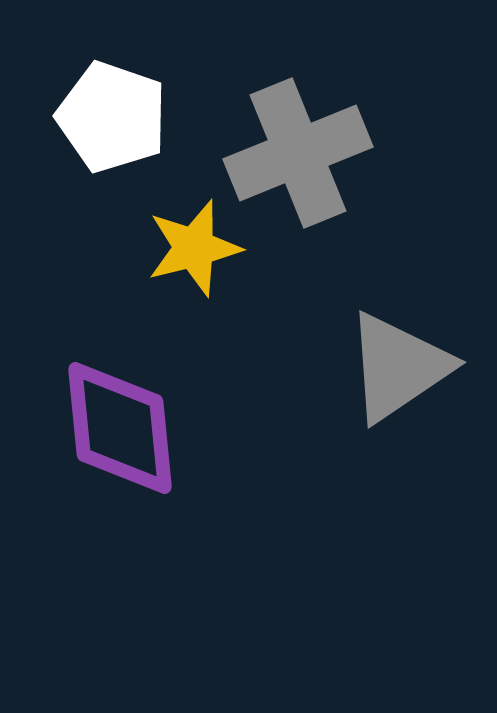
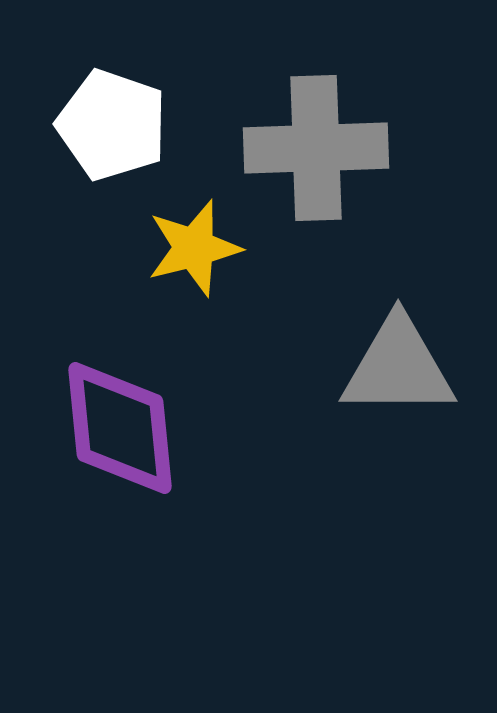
white pentagon: moved 8 px down
gray cross: moved 18 px right, 5 px up; rotated 20 degrees clockwise
gray triangle: rotated 34 degrees clockwise
